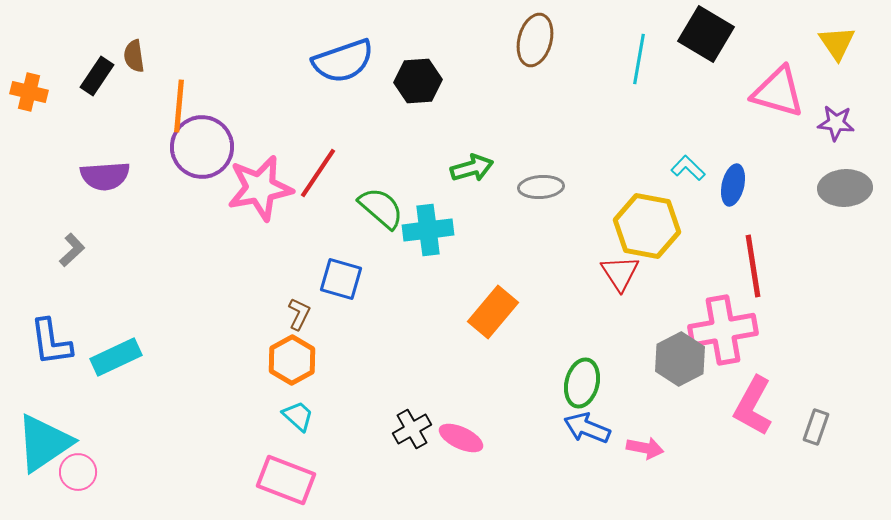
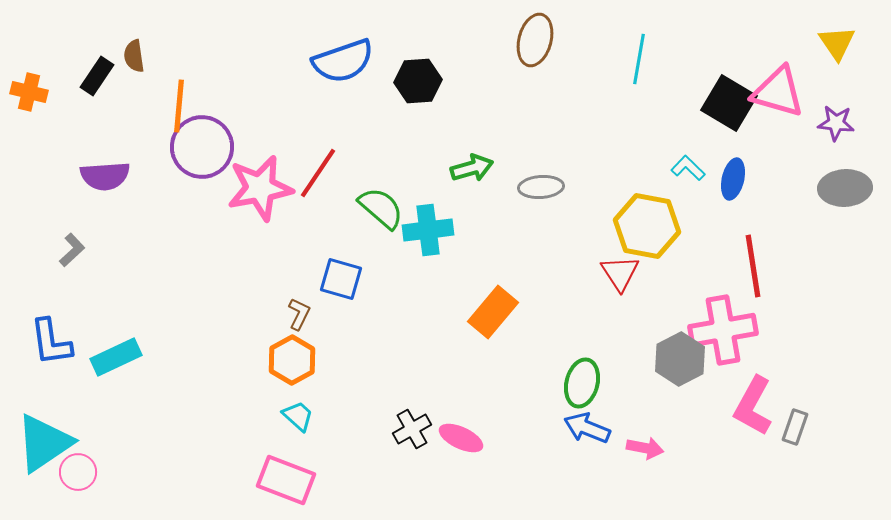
black square at (706, 34): moved 23 px right, 69 px down
blue ellipse at (733, 185): moved 6 px up
gray rectangle at (816, 427): moved 21 px left
